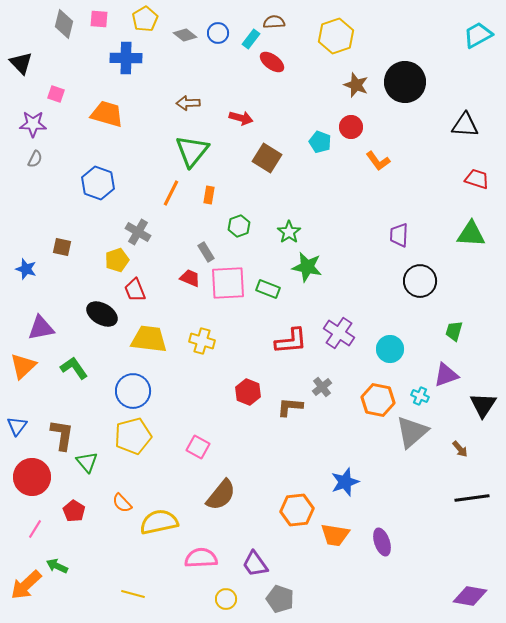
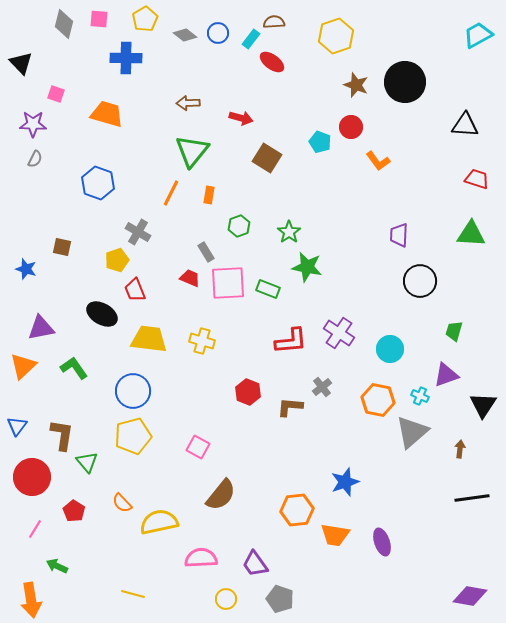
brown arrow at (460, 449): rotated 132 degrees counterclockwise
orange arrow at (26, 585): moved 5 px right, 15 px down; rotated 56 degrees counterclockwise
